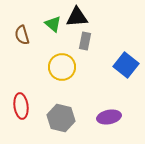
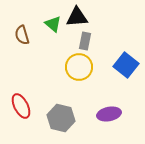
yellow circle: moved 17 px right
red ellipse: rotated 20 degrees counterclockwise
purple ellipse: moved 3 px up
